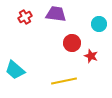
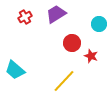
purple trapezoid: rotated 40 degrees counterclockwise
yellow line: rotated 35 degrees counterclockwise
